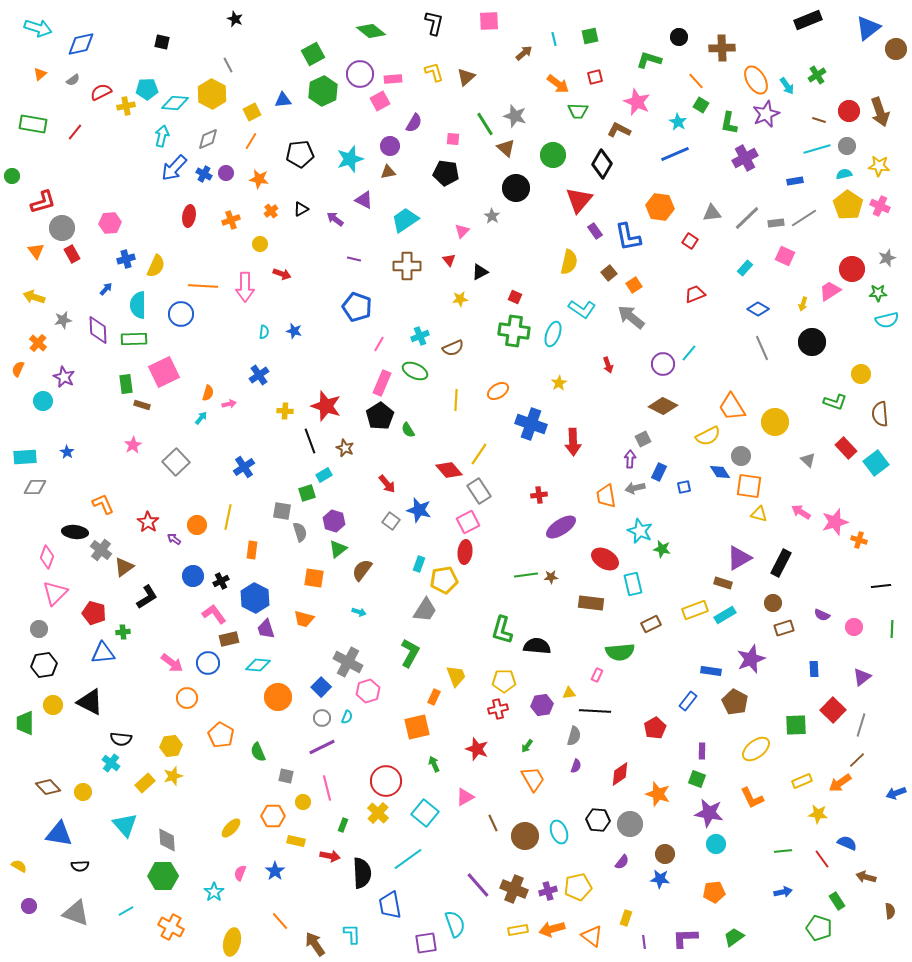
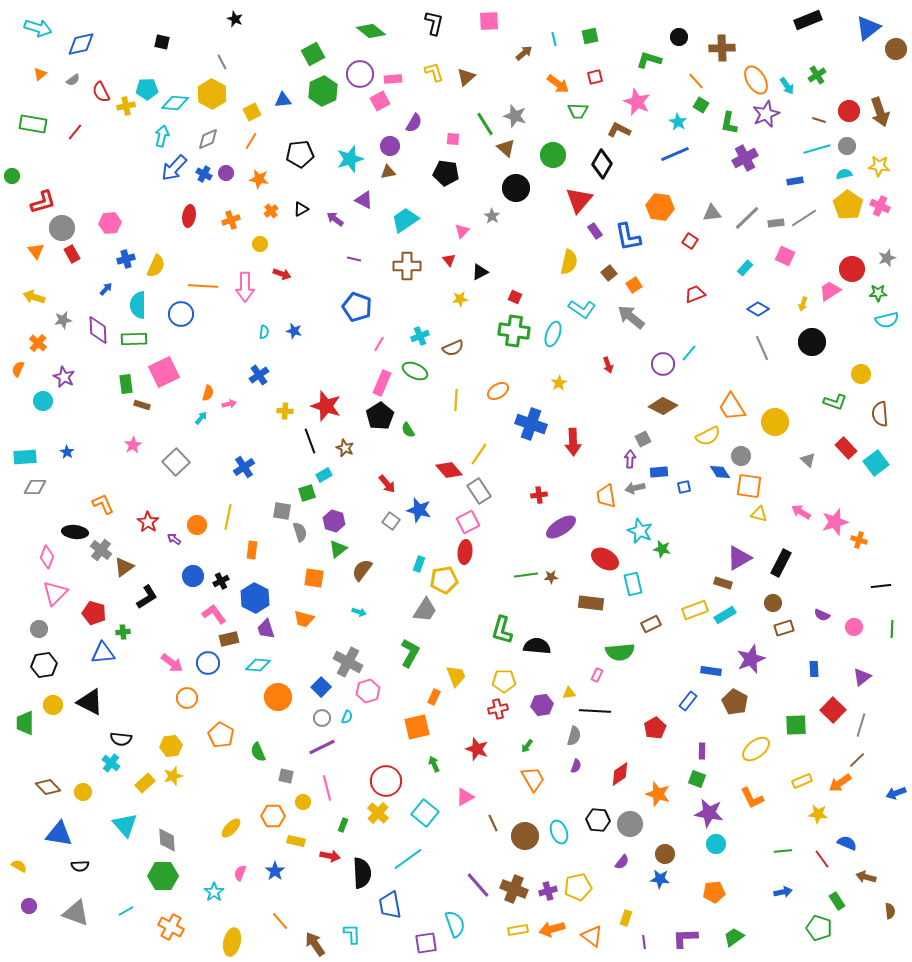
gray line at (228, 65): moved 6 px left, 3 px up
red semicircle at (101, 92): rotated 90 degrees counterclockwise
blue rectangle at (659, 472): rotated 60 degrees clockwise
